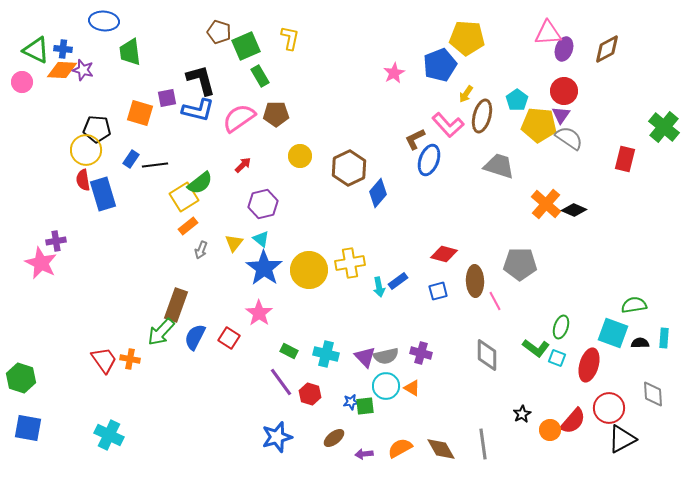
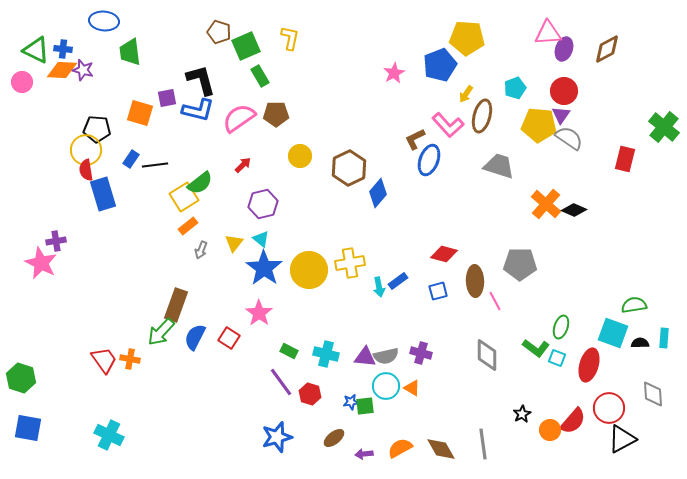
cyan pentagon at (517, 100): moved 2 px left, 12 px up; rotated 15 degrees clockwise
red semicircle at (83, 180): moved 3 px right, 10 px up
purple triangle at (365, 357): rotated 40 degrees counterclockwise
